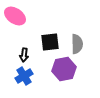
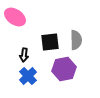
pink ellipse: moved 1 px down
gray semicircle: moved 1 px left, 4 px up
blue cross: moved 4 px right; rotated 12 degrees counterclockwise
